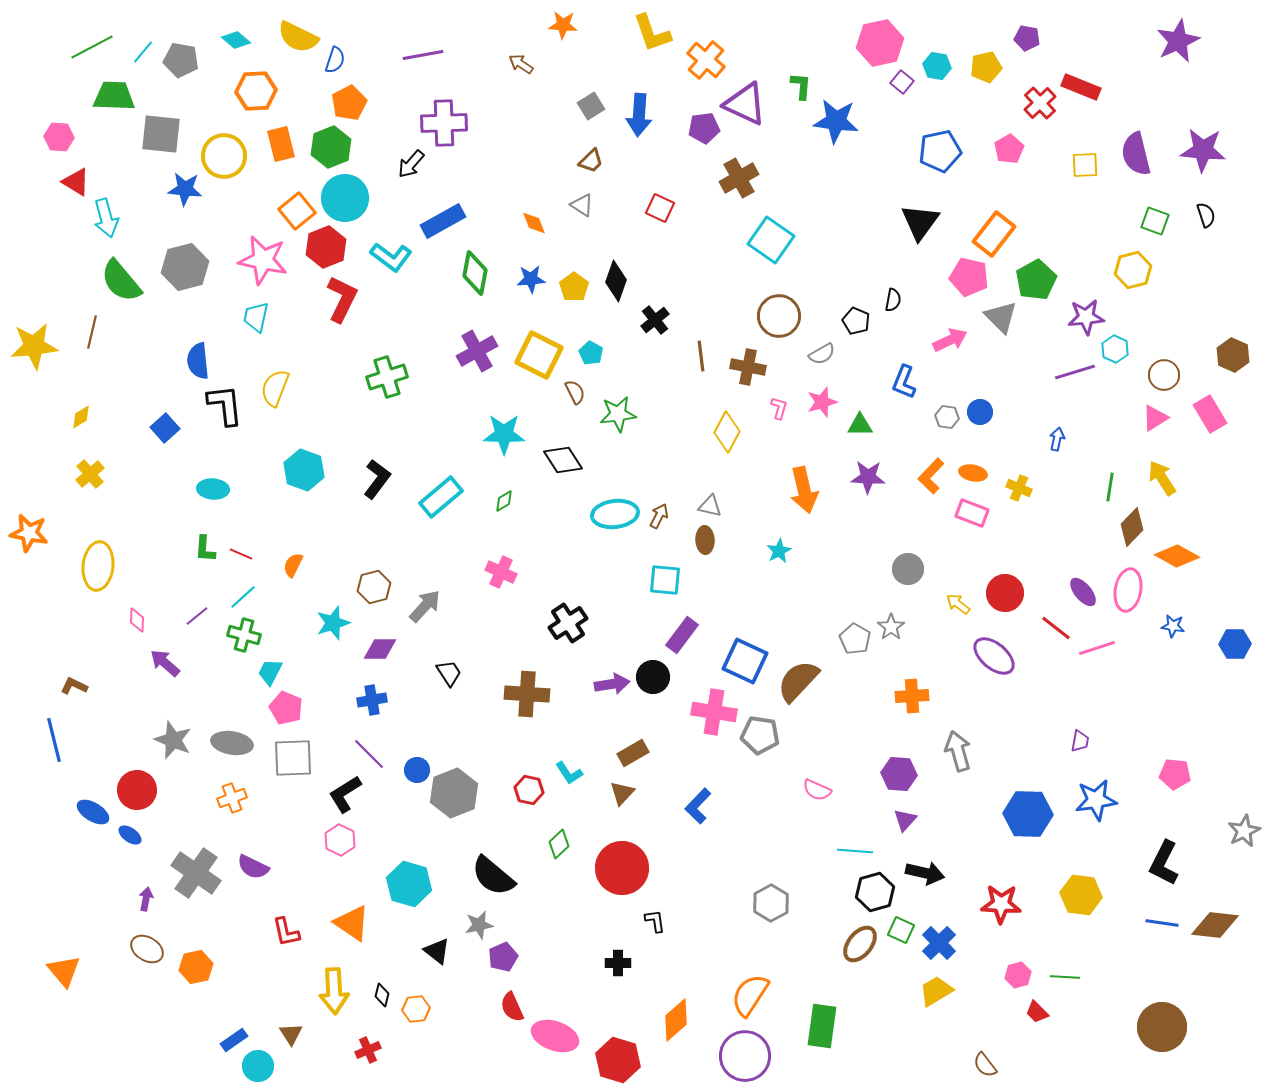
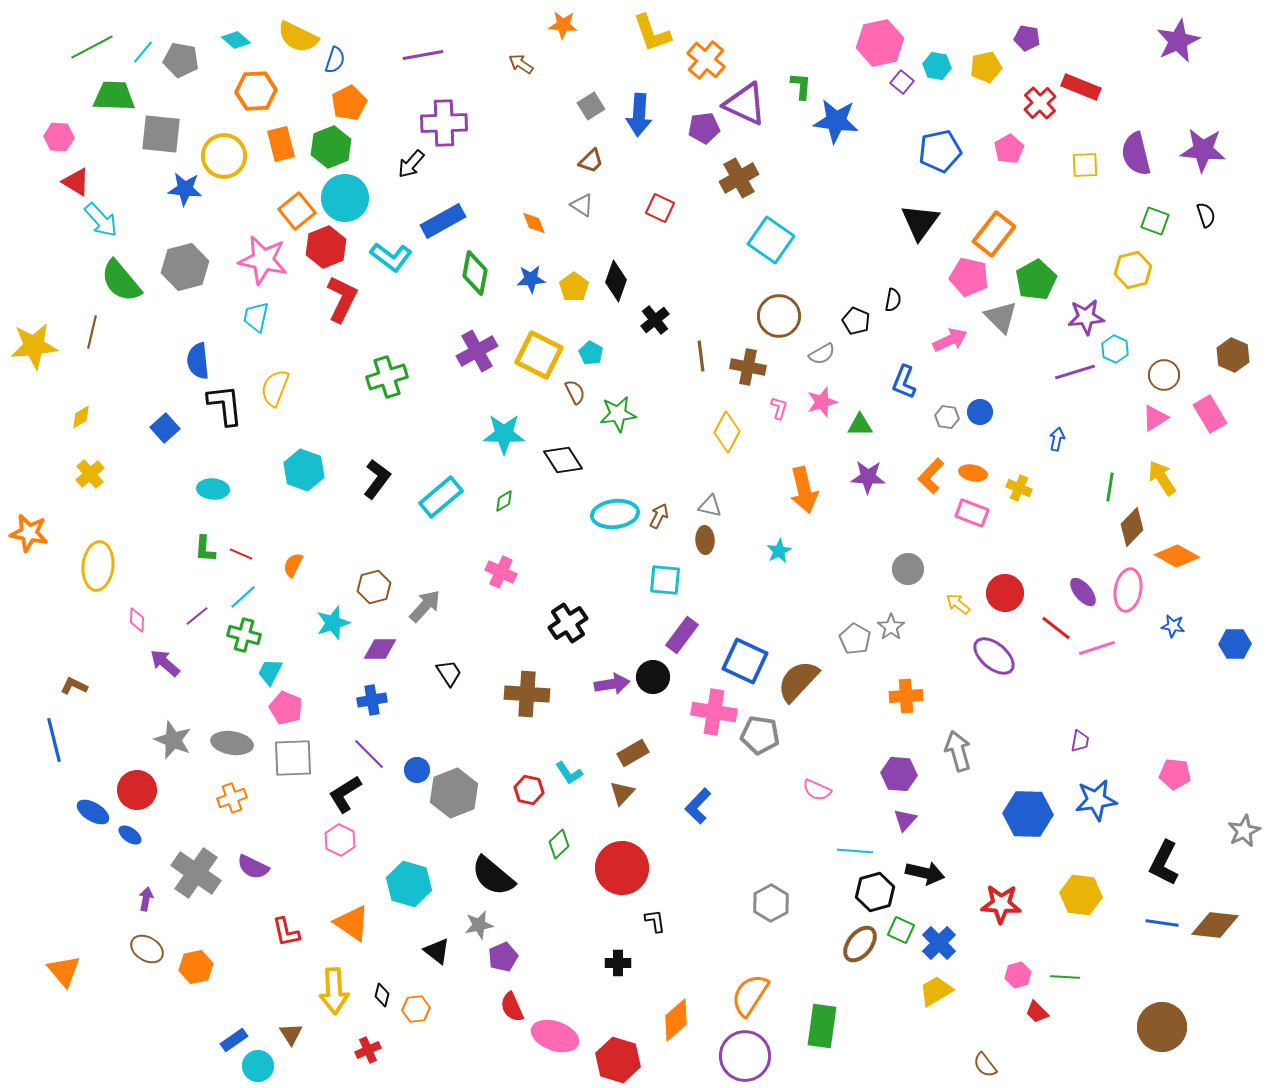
cyan arrow at (106, 218): moved 5 px left, 2 px down; rotated 27 degrees counterclockwise
orange cross at (912, 696): moved 6 px left
